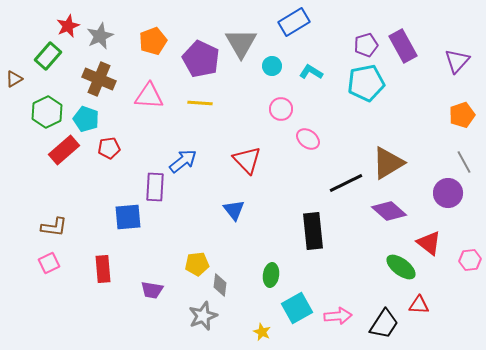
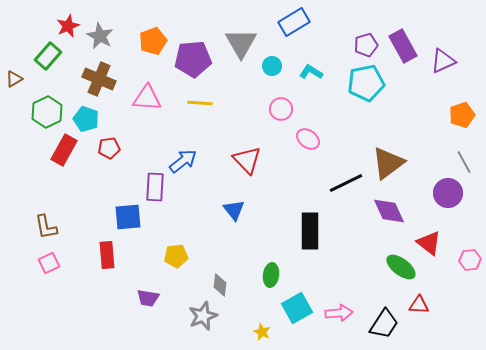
gray star at (100, 36): rotated 20 degrees counterclockwise
purple pentagon at (201, 59): moved 8 px left; rotated 30 degrees counterclockwise
purple triangle at (457, 61): moved 14 px left; rotated 24 degrees clockwise
pink triangle at (149, 96): moved 2 px left, 2 px down
red rectangle at (64, 150): rotated 20 degrees counterclockwise
brown triangle at (388, 163): rotated 6 degrees counterclockwise
purple diamond at (389, 211): rotated 24 degrees clockwise
brown L-shape at (54, 227): moved 8 px left; rotated 72 degrees clockwise
black rectangle at (313, 231): moved 3 px left; rotated 6 degrees clockwise
yellow pentagon at (197, 264): moved 21 px left, 8 px up
red rectangle at (103, 269): moved 4 px right, 14 px up
purple trapezoid at (152, 290): moved 4 px left, 8 px down
pink arrow at (338, 316): moved 1 px right, 3 px up
